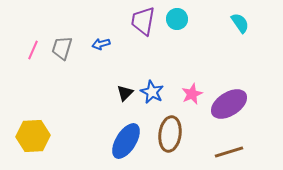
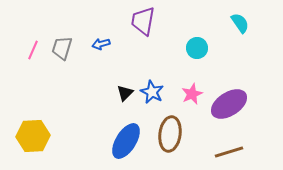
cyan circle: moved 20 px right, 29 px down
